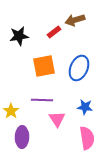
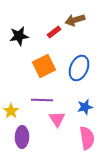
orange square: rotated 15 degrees counterclockwise
blue star: rotated 21 degrees counterclockwise
